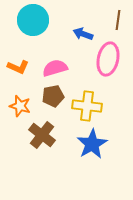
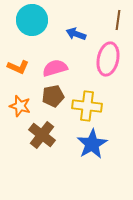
cyan circle: moved 1 px left
blue arrow: moved 7 px left
